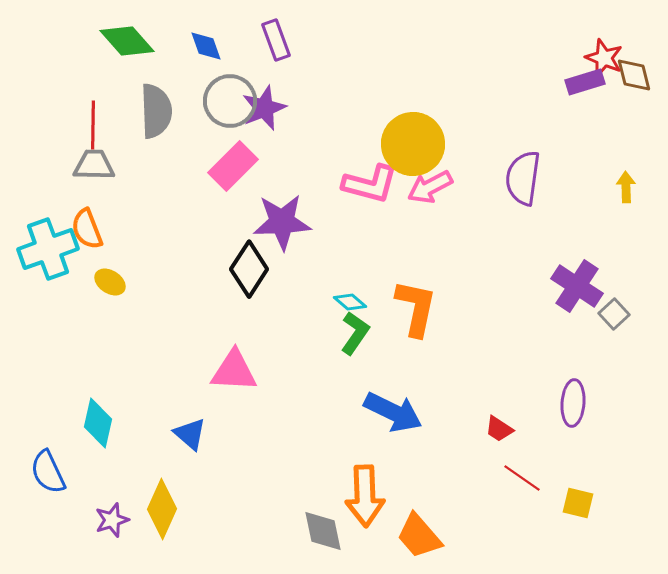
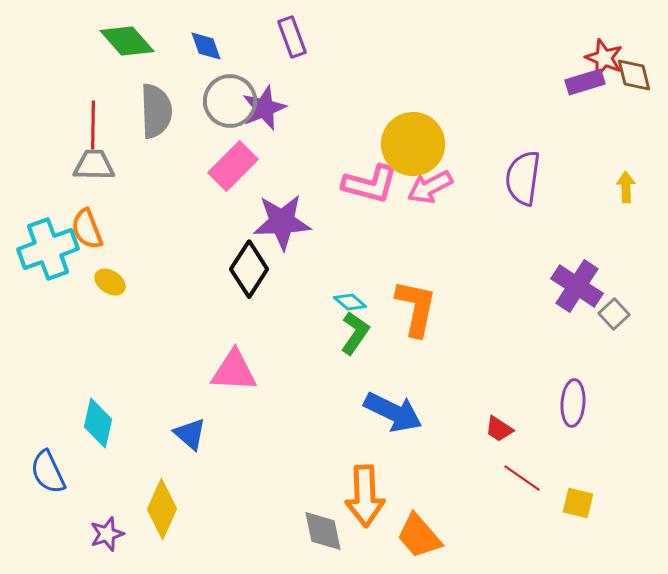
purple rectangle at (276, 40): moved 16 px right, 3 px up
purple star at (112, 520): moved 5 px left, 14 px down
